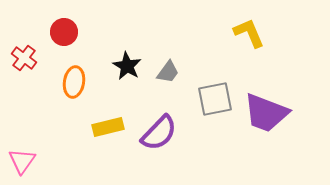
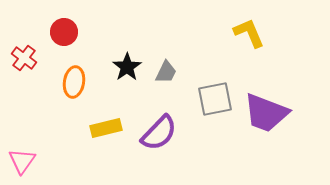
black star: moved 1 px down; rotated 8 degrees clockwise
gray trapezoid: moved 2 px left; rotated 10 degrees counterclockwise
yellow rectangle: moved 2 px left, 1 px down
